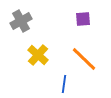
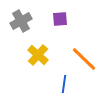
purple square: moved 23 px left
